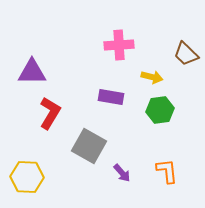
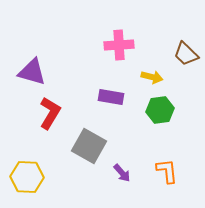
purple triangle: rotated 16 degrees clockwise
